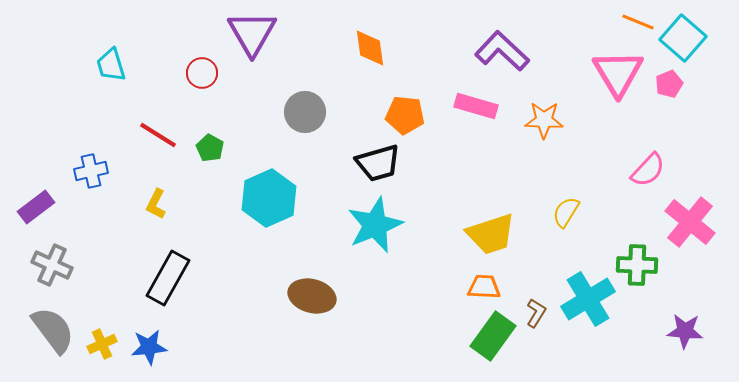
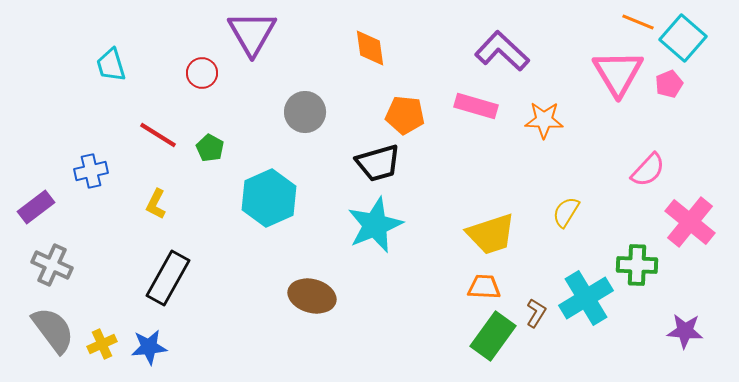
cyan cross: moved 2 px left, 1 px up
